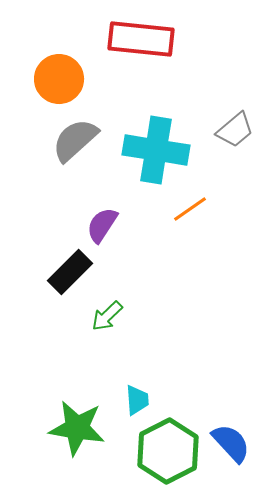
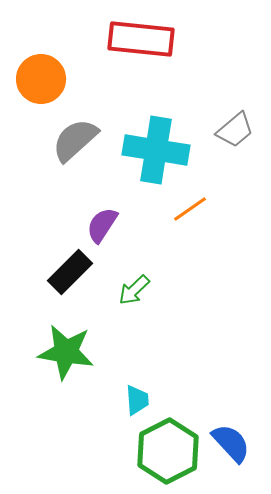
orange circle: moved 18 px left
green arrow: moved 27 px right, 26 px up
green star: moved 11 px left, 76 px up
